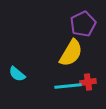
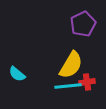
yellow semicircle: moved 12 px down
red cross: moved 1 px left
